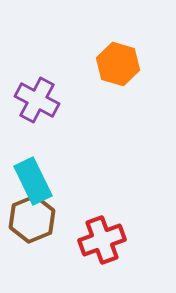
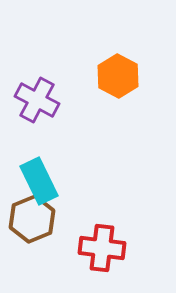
orange hexagon: moved 12 px down; rotated 12 degrees clockwise
cyan rectangle: moved 6 px right
red cross: moved 8 px down; rotated 27 degrees clockwise
